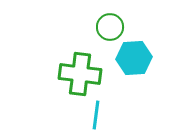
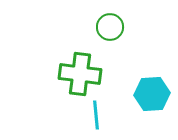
cyan hexagon: moved 18 px right, 36 px down
cyan line: rotated 12 degrees counterclockwise
